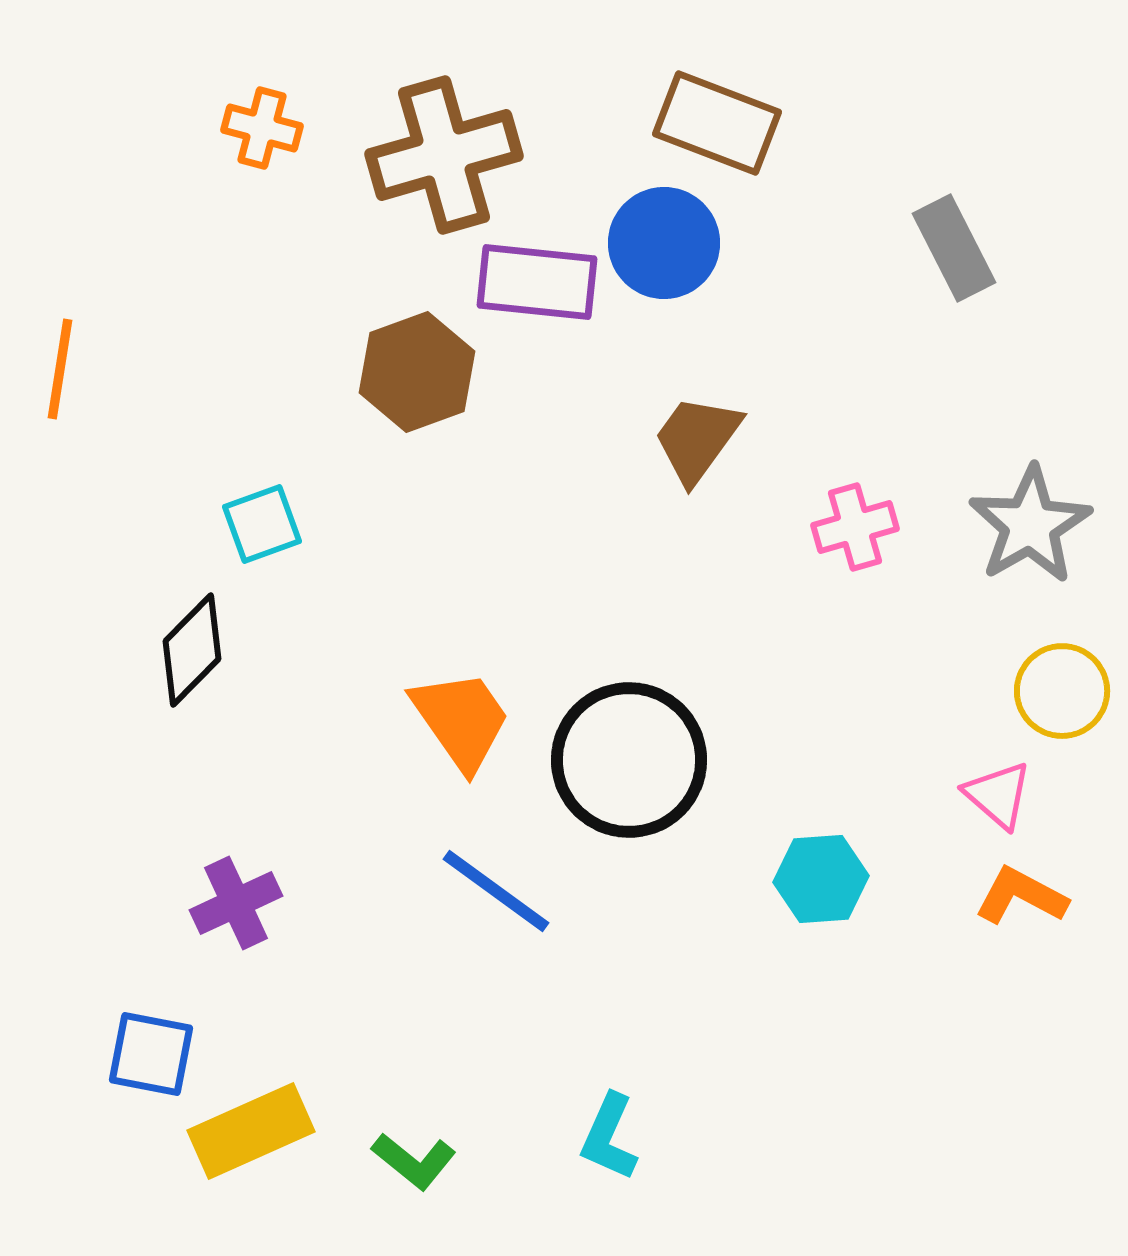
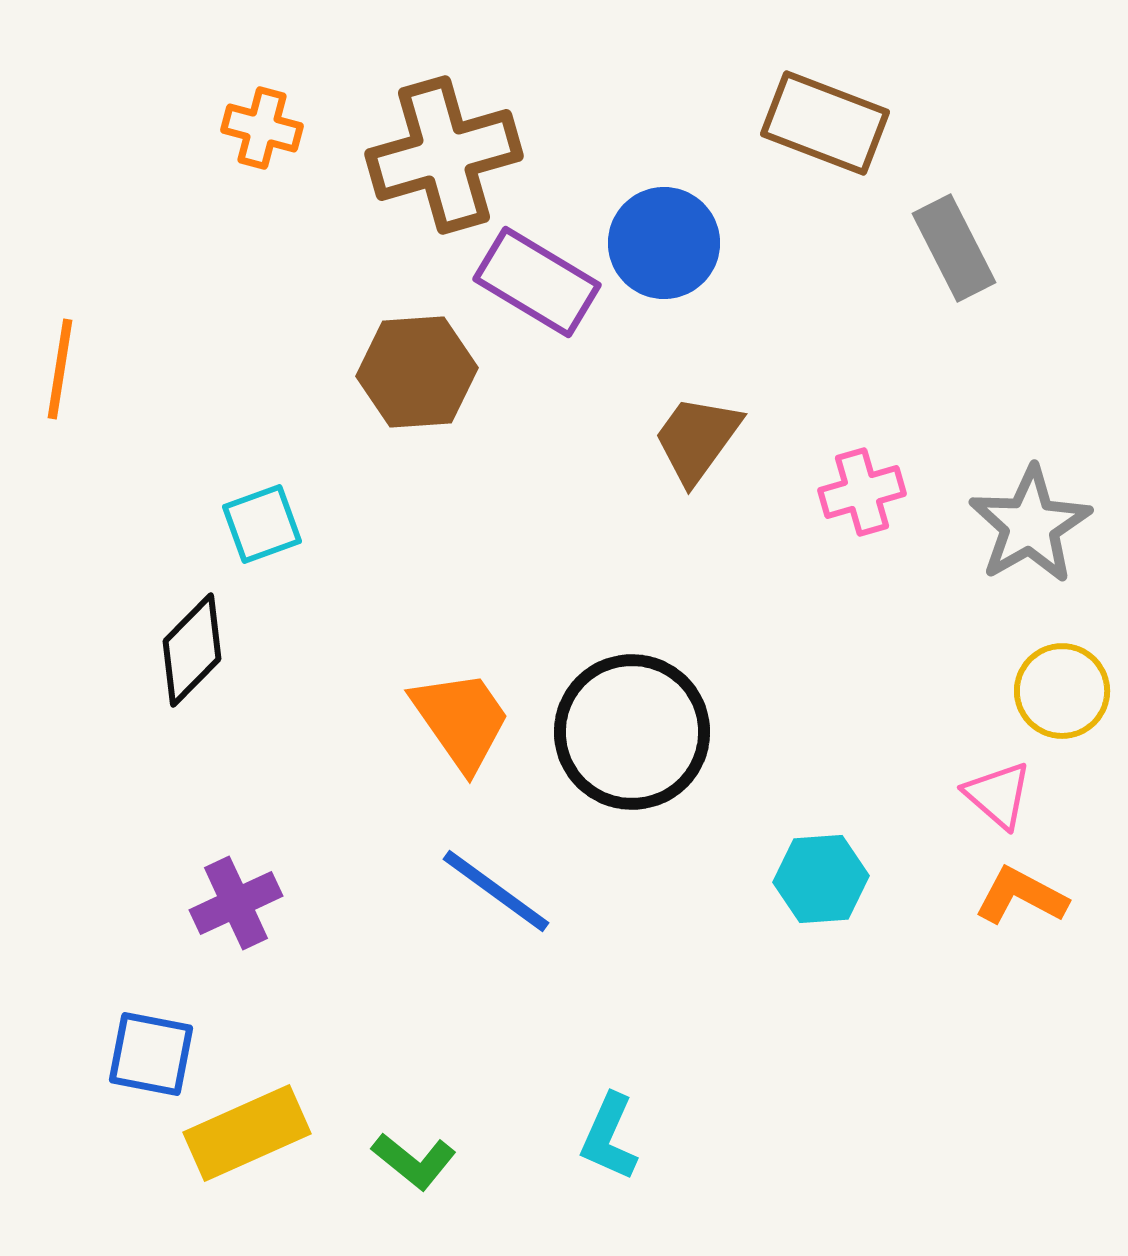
brown rectangle: moved 108 px right
purple rectangle: rotated 25 degrees clockwise
brown hexagon: rotated 16 degrees clockwise
pink cross: moved 7 px right, 35 px up
black circle: moved 3 px right, 28 px up
yellow rectangle: moved 4 px left, 2 px down
